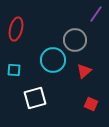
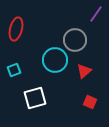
cyan circle: moved 2 px right
cyan square: rotated 24 degrees counterclockwise
red square: moved 1 px left, 2 px up
